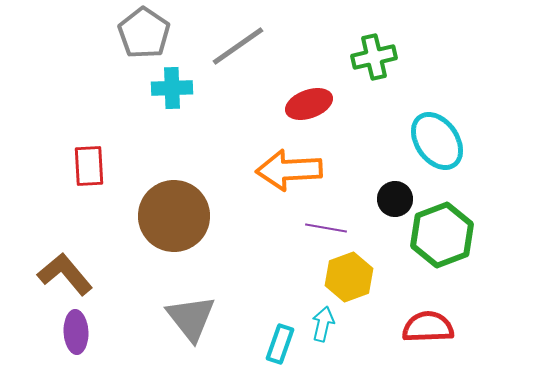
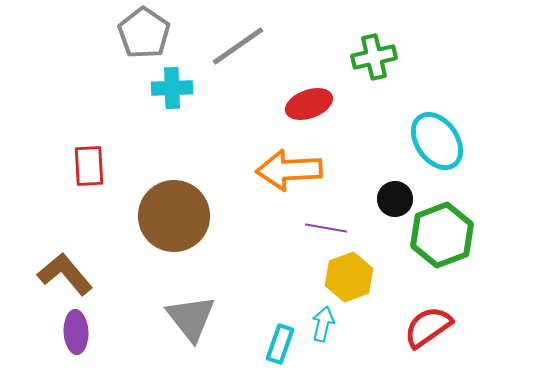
red semicircle: rotated 33 degrees counterclockwise
